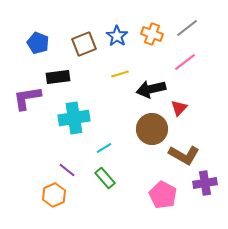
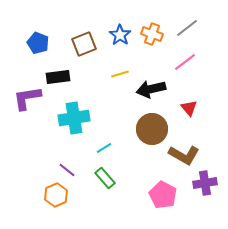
blue star: moved 3 px right, 1 px up
red triangle: moved 10 px right; rotated 24 degrees counterclockwise
orange hexagon: moved 2 px right
